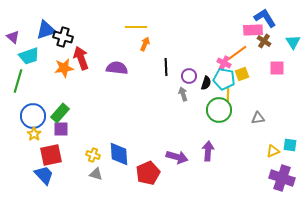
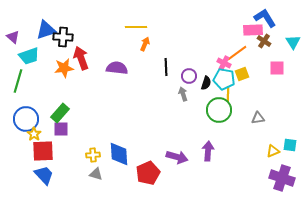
black cross at (63, 37): rotated 12 degrees counterclockwise
blue circle at (33, 116): moved 7 px left, 3 px down
red square at (51, 155): moved 8 px left, 4 px up; rotated 10 degrees clockwise
yellow cross at (93, 155): rotated 24 degrees counterclockwise
